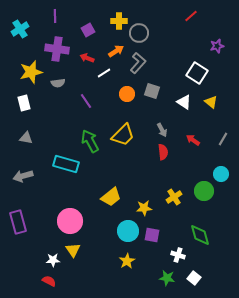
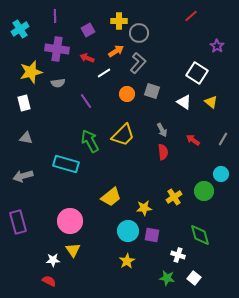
purple star at (217, 46): rotated 24 degrees counterclockwise
